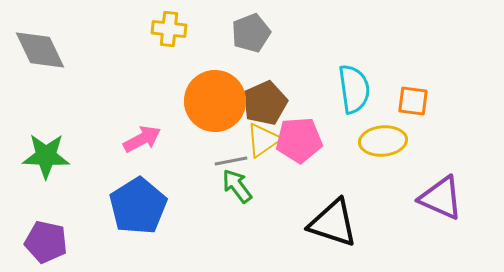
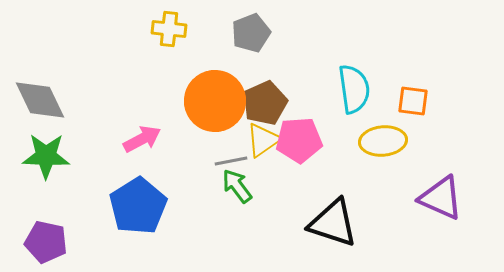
gray diamond: moved 50 px down
